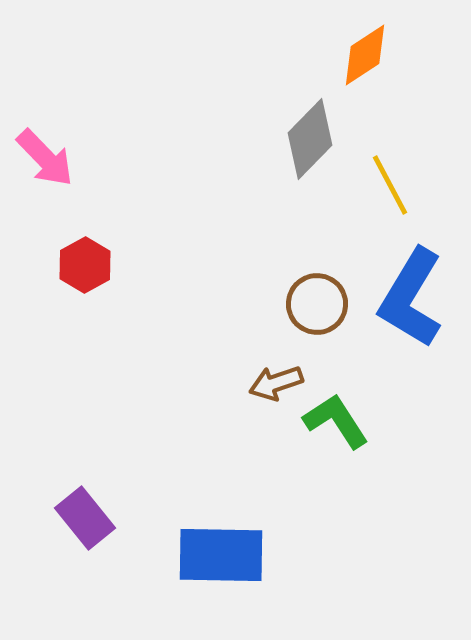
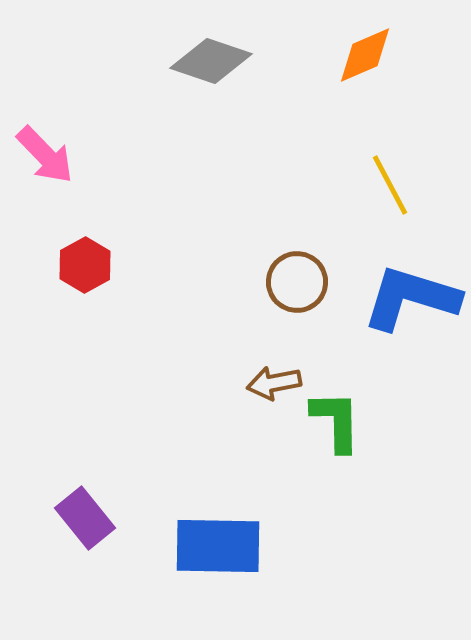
orange diamond: rotated 10 degrees clockwise
gray diamond: moved 99 px left, 78 px up; rotated 64 degrees clockwise
pink arrow: moved 3 px up
blue L-shape: rotated 76 degrees clockwise
brown circle: moved 20 px left, 22 px up
brown arrow: moved 2 px left; rotated 8 degrees clockwise
green L-shape: rotated 32 degrees clockwise
blue rectangle: moved 3 px left, 9 px up
